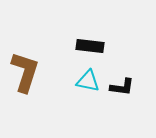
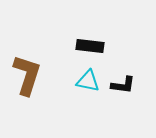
brown L-shape: moved 2 px right, 3 px down
black L-shape: moved 1 px right, 2 px up
